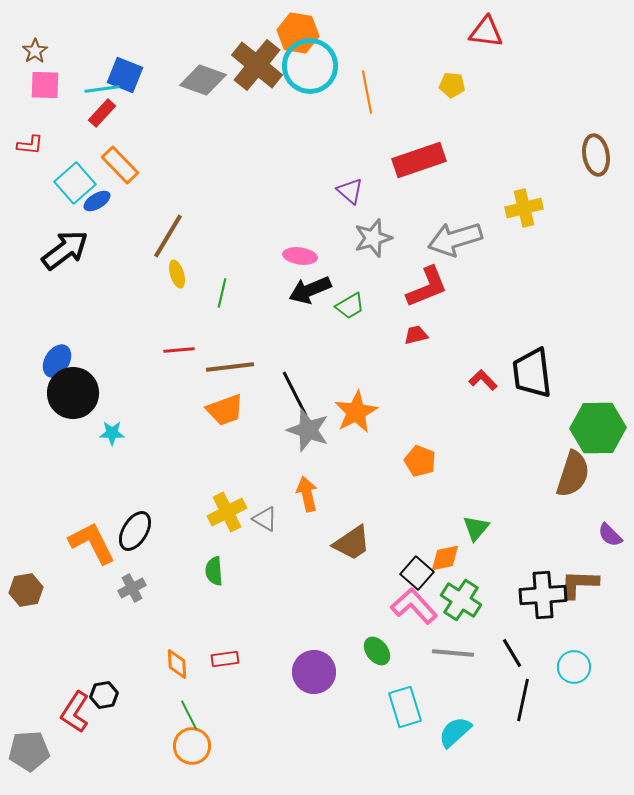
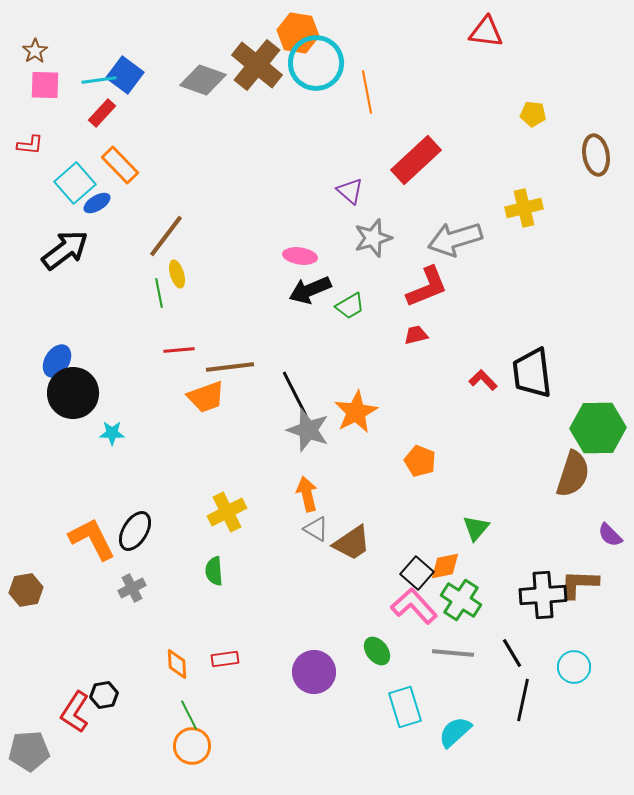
cyan circle at (310, 66): moved 6 px right, 3 px up
blue square at (125, 75): rotated 15 degrees clockwise
yellow pentagon at (452, 85): moved 81 px right, 29 px down
cyan line at (102, 89): moved 3 px left, 9 px up
red rectangle at (419, 160): moved 3 px left; rotated 24 degrees counterclockwise
blue ellipse at (97, 201): moved 2 px down
brown line at (168, 236): moved 2 px left; rotated 6 degrees clockwise
green line at (222, 293): moved 63 px left; rotated 24 degrees counterclockwise
orange trapezoid at (225, 410): moved 19 px left, 13 px up
gray triangle at (265, 519): moved 51 px right, 10 px down
orange L-shape at (92, 543): moved 4 px up
orange diamond at (445, 558): moved 8 px down
